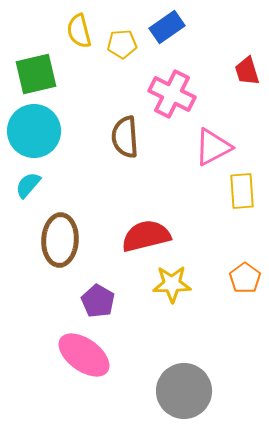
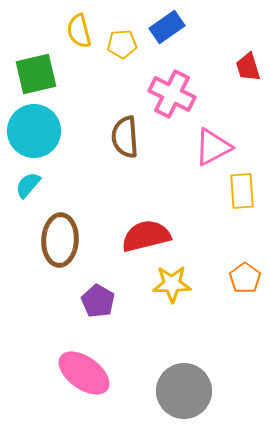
red trapezoid: moved 1 px right, 4 px up
pink ellipse: moved 18 px down
